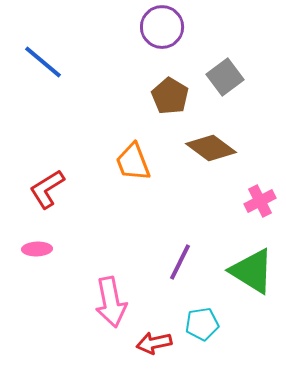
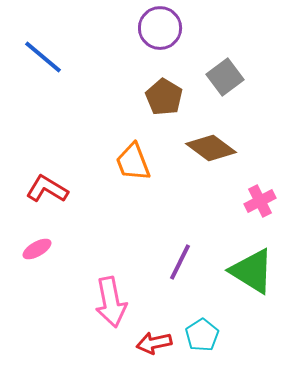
purple circle: moved 2 px left, 1 px down
blue line: moved 5 px up
brown pentagon: moved 6 px left, 1 px down
red L-shape: rotated 63 degrees clockwise
pink ellipse: rotated 28 degrees counterclockwise
cyan pentagon: moved 11 px down; rotated 24 degrees counterclockwise
